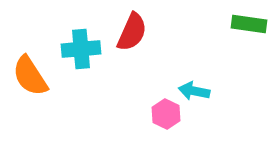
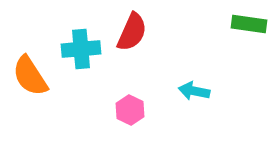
pink hexagon: moved 36 px left, 4 px up
